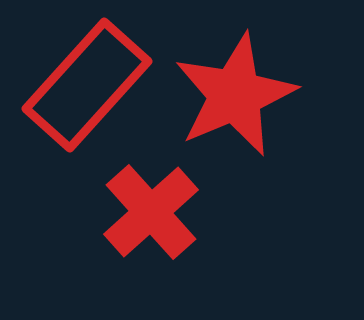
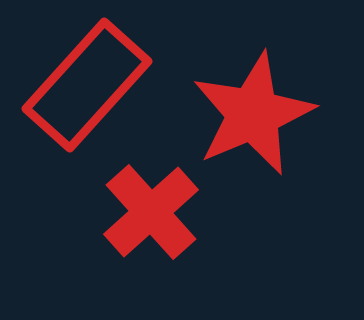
red star: moved 18 px right, 19 px down
